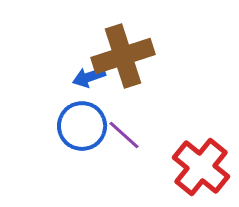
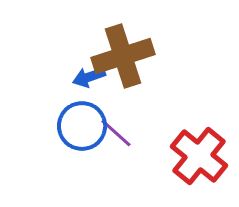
purple line: moved 8 px left, 2 px up
red cross: moved 2 px left, 11 px up
